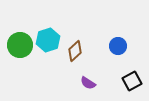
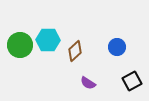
cyan hexagon: rotated 20 degrees clockwise
blue circle: moved 1 px left, 1 px down
